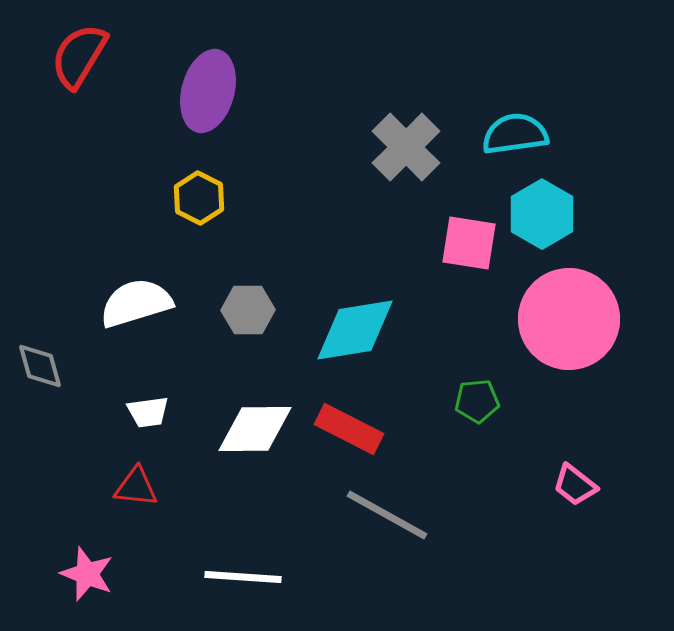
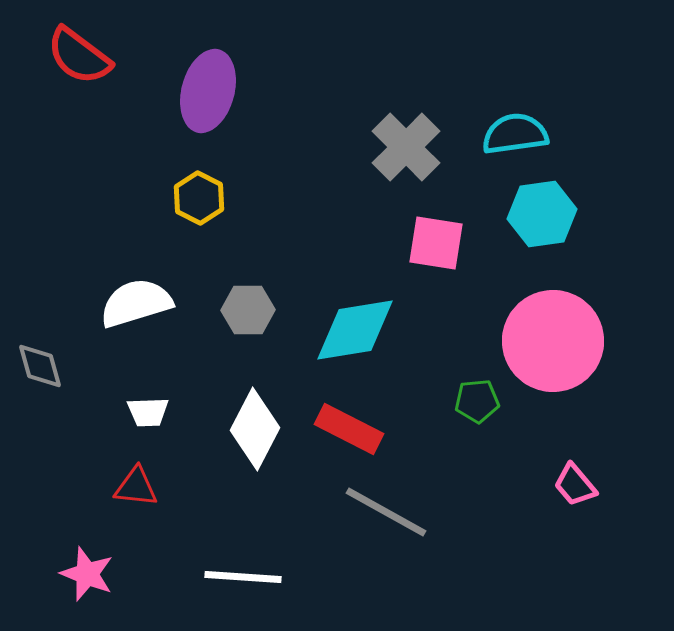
red semicircle: rotated 84 degrees counterclockwise
cyan hexagon: rotated 22 degrees clockwise
pink square: moved 33 px left
pink circle: moved 16 px left, 22 px down
white trapezoid: rotated 6 degrees clockwise
white diamond: rotated 62 degrees counterclockwise
pink trapezoid: rotated 12 degrees clockwise
gray line: moved 1 px left, 3 px up
